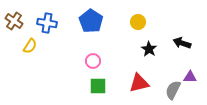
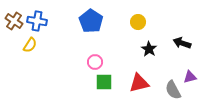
blue cross: moved 10 px left, 2 px up
yellow semicircle: moved 1 px up
pink circle: moved 2 px right, 1 px down
purple triangle: rotated 16 degrees counterclockwise
green square: moved 6 px right, 4 px up
gray semicircle: rotated 54 degrees counterclockwise
